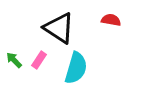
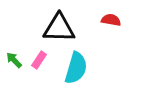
black triangle: rotated 32 degrees counterclockwise
